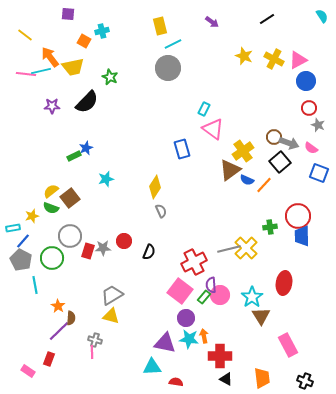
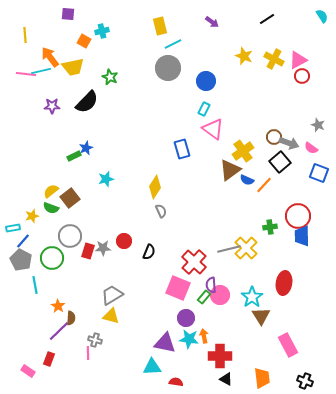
yellow line at (25, 35): rotated 49 degrees clockwise
blue circle at (306, 81): moved 100 px left
red circle at (309, 108): moved 7 px left, 32 px up
red cross at (194, 262): rotated 20 degrees counterclockwise
pink square at (180, 291): moved 2 px left, 3 px up; rotated 15 degrees counterclockwise
pink line at (92, 352): moved 4 px left, 1 px down
